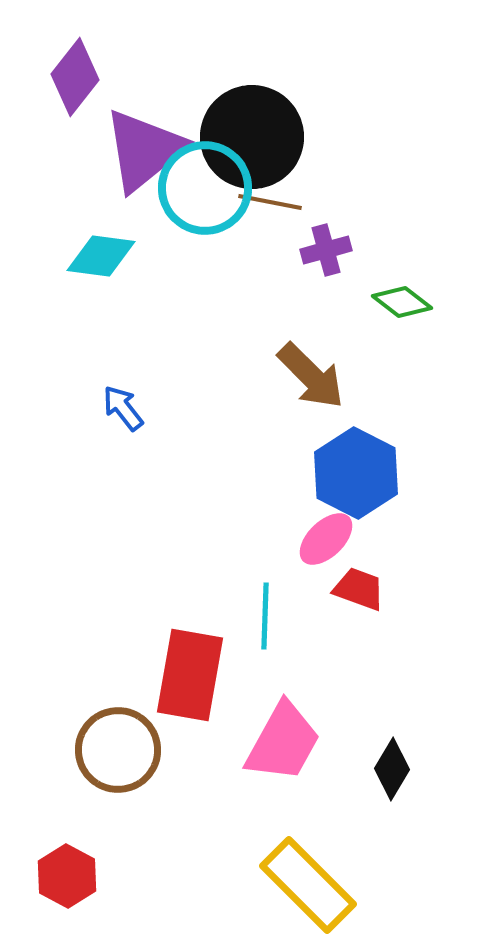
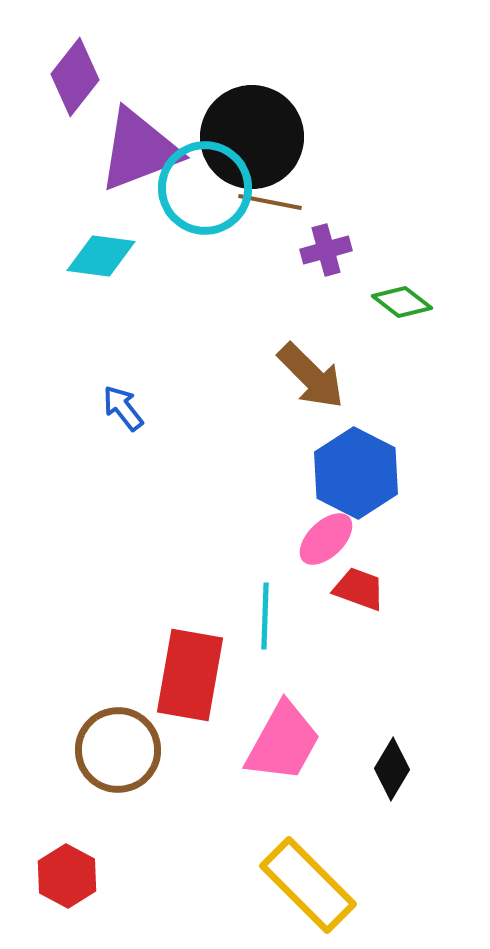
purple triangle: moved 5 px left; rotated 18 degrees clockwise
